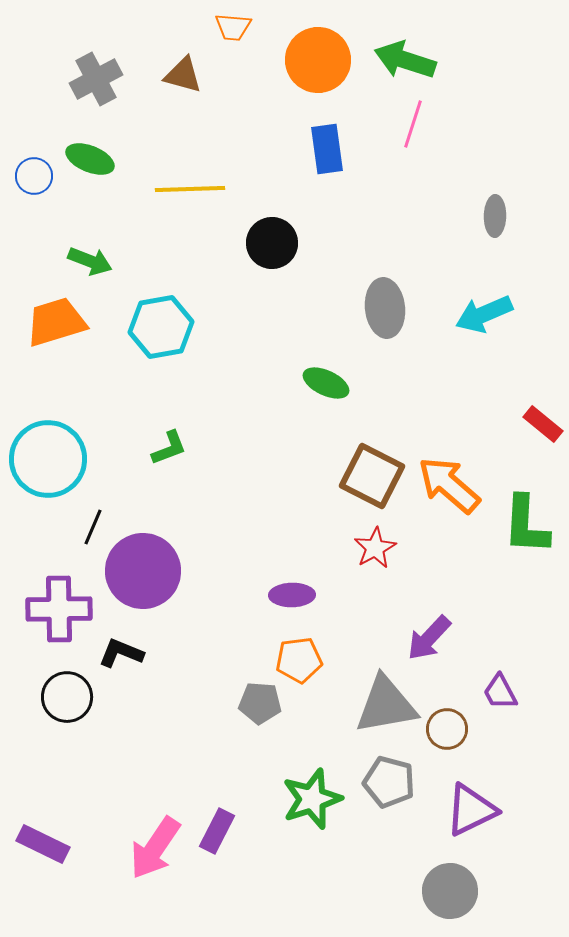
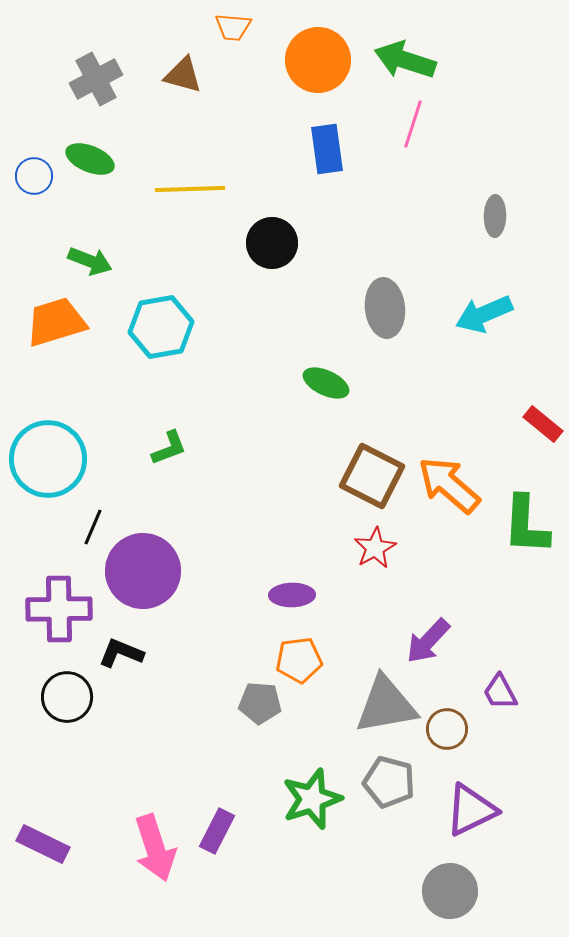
purple arrow at (429, 638): moved 1 px left, 3 px down
pink arrow at (155, 848): rotated 52 degrees counterclockwise
